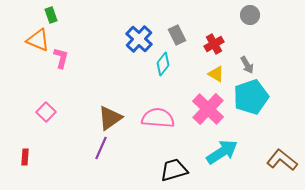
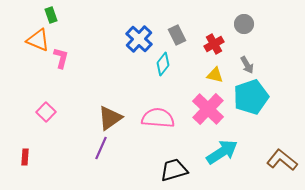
gray circle: moved 6 px left, 9 px down
yellow triangle: moved 1 px left, 1 px down; rotated 18 degrees counterclockwise
